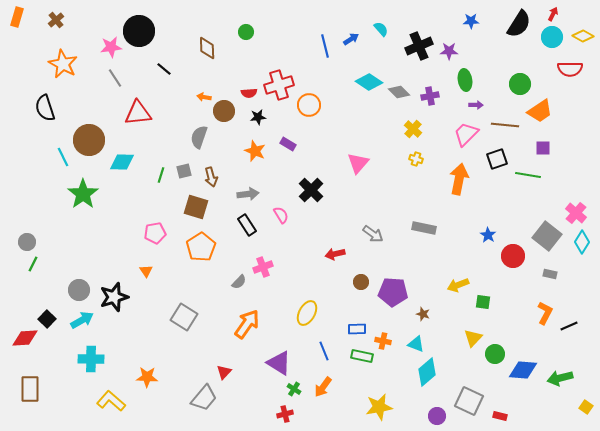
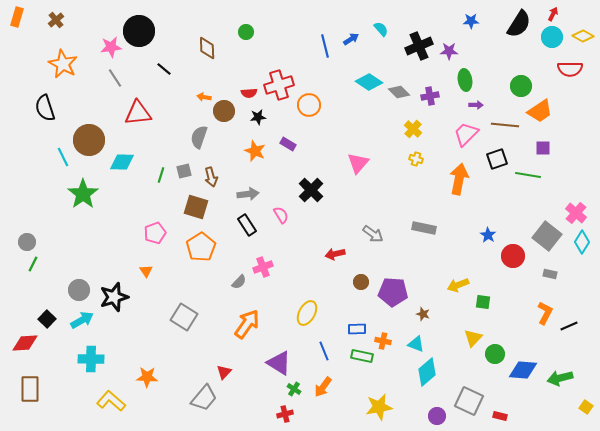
green circle at (520, 84): moved 1 px right, 2 px down
pink pentagon at (155, 233): rotated 10 degrees counterclockwise
red diamond at (25, 338): moved 5 px down
